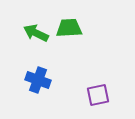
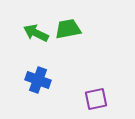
green trapezoid: moved 1 px left, 1 px down; rotated 8 degrees counterclockwise
purple square: moved 2 px left, 4 px down
